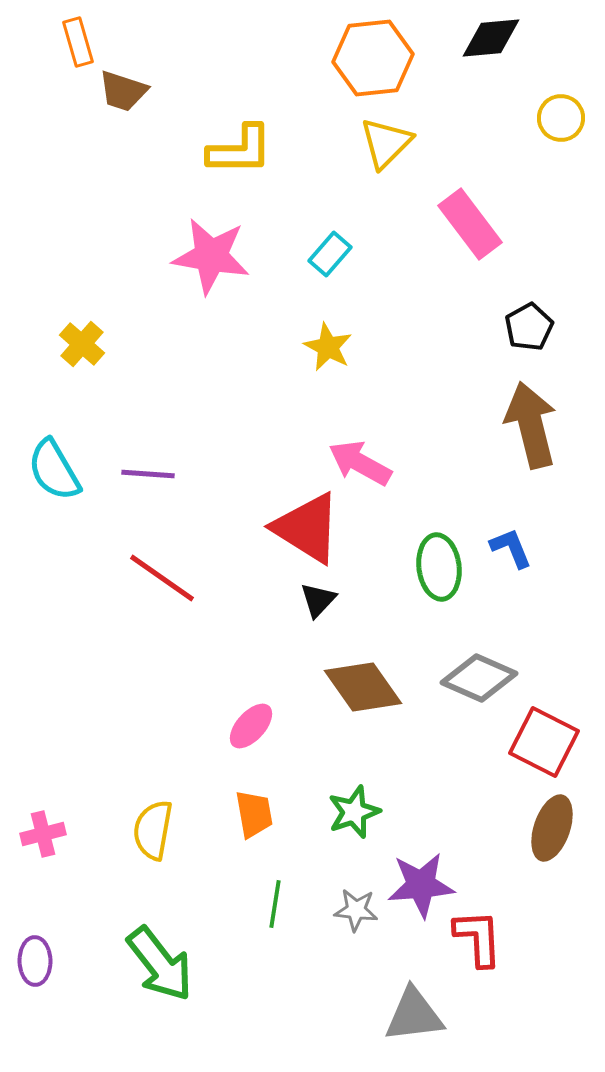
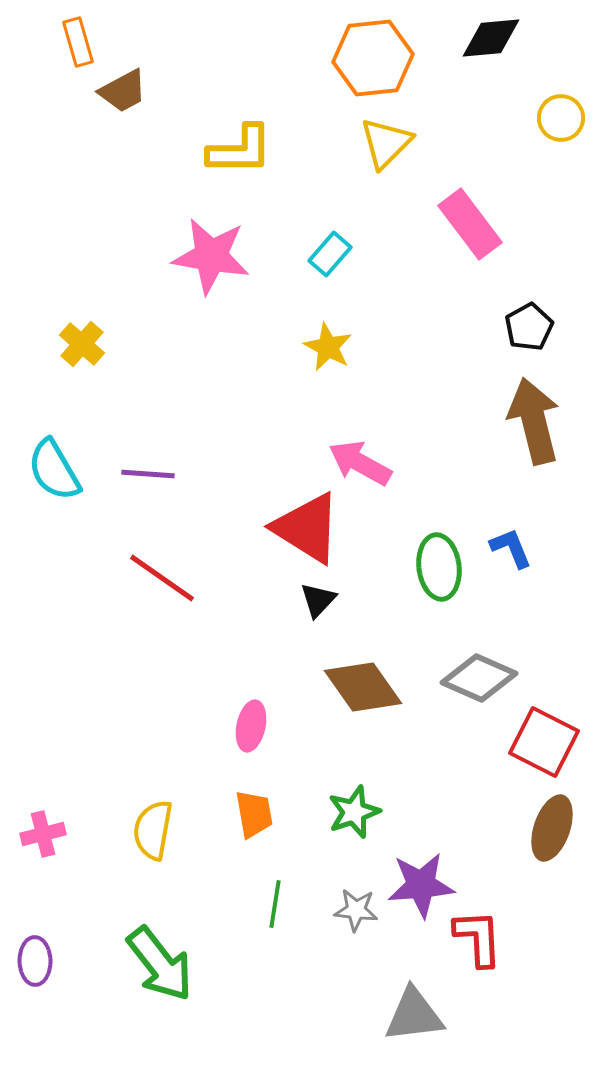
brown trapezoid: rotated 46 degrees counterclockwise
brown arrow: moved 3 px right, 4 px up
pink ellipse: rotated 30 degrees counterclockwise
